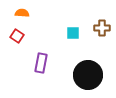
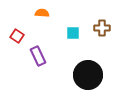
orange semicircle: moved 20 px right
purple rectangle: moved 3 px left, 7 px up; rotated 36 degrees counterclockwise
